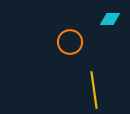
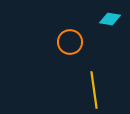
cyan diamond: rotated 10 degrees clockwise
